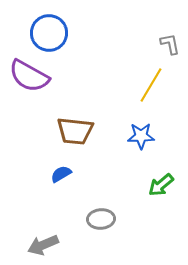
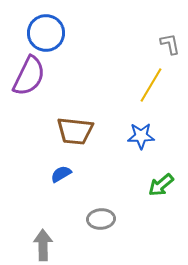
blue circle: moved 3 px left
purple semicircle: rotated 93 degrees counterclockwise
gray arrow: rotated 112 degrees clockwise
